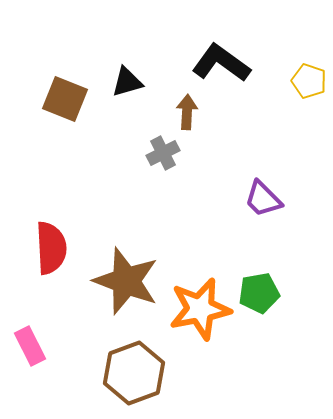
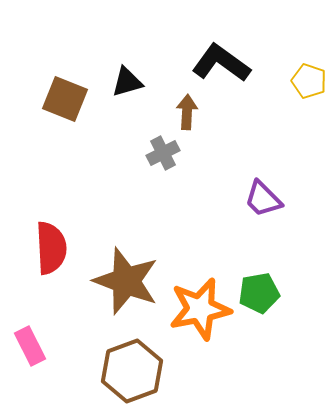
brown hexagon: moved 2 px left, 2 px up
